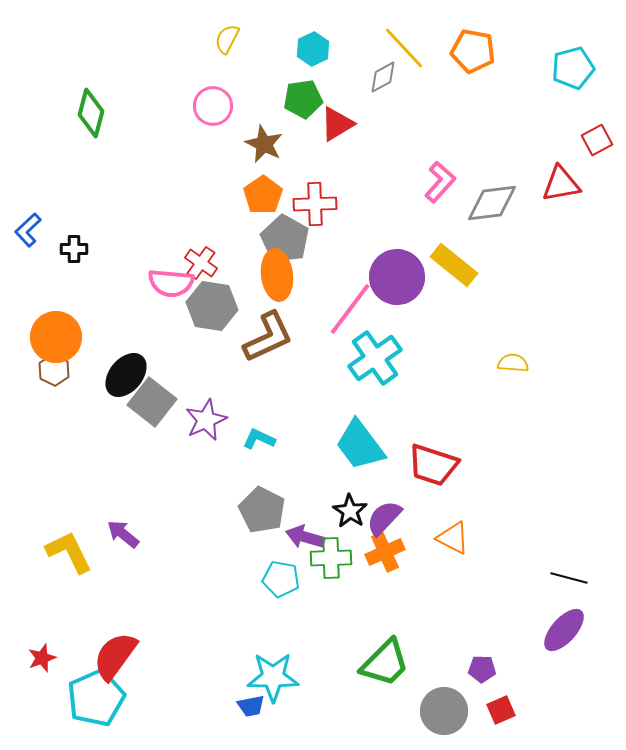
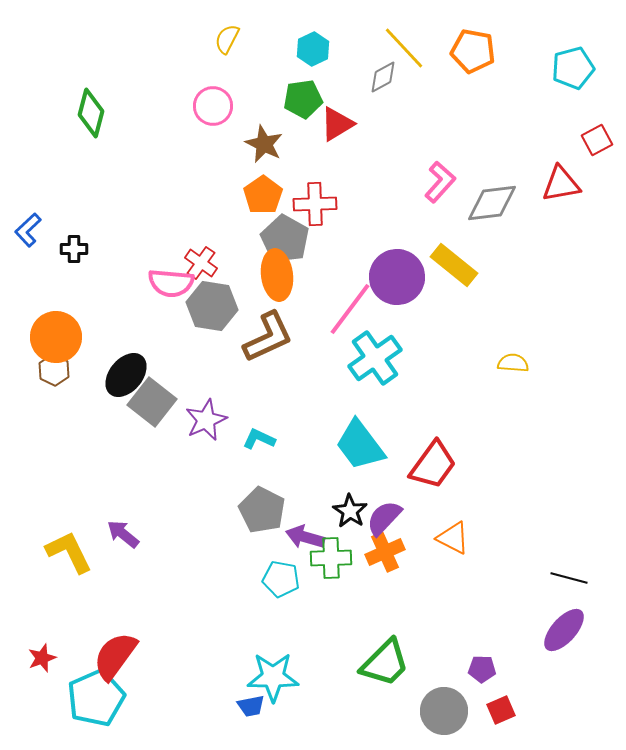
red trapezoid at (433, 465): rotated 72 degrees counterclockwise
